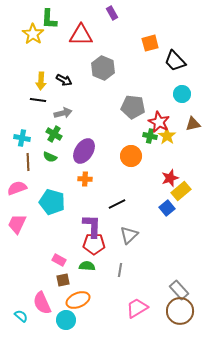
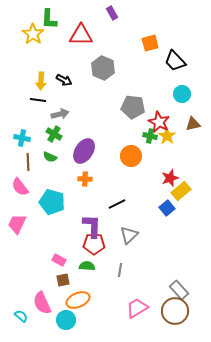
gray arrow at (63, 113): moved 3 px left, 1 px down
pink semicircle at (17, 188): moved 3 px right, 1 px up; rotated 108 degrees counterclockwise
brown circle at (180, 311): moved 5 px left
